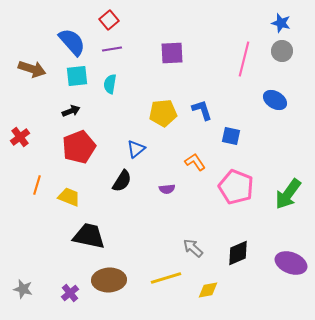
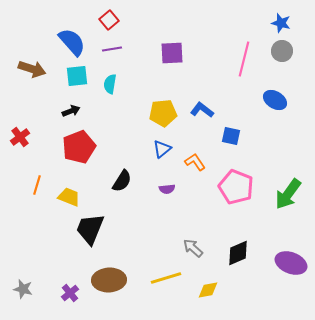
blue L-shape: rotated 35 degrees counterclockwise
blue triangle: moved 26 px right
black trapezoid: moved 1 px right, 7 px up; rotated 80 degrees counterclockwise
